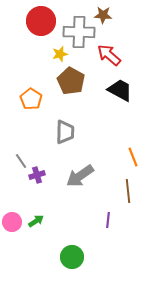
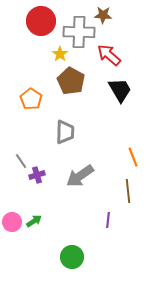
yellow star: rotated 21 degrees counterclockwise
black trapezoid: rotated 32 degrees clockwise
green arrow: moved 2 px left
